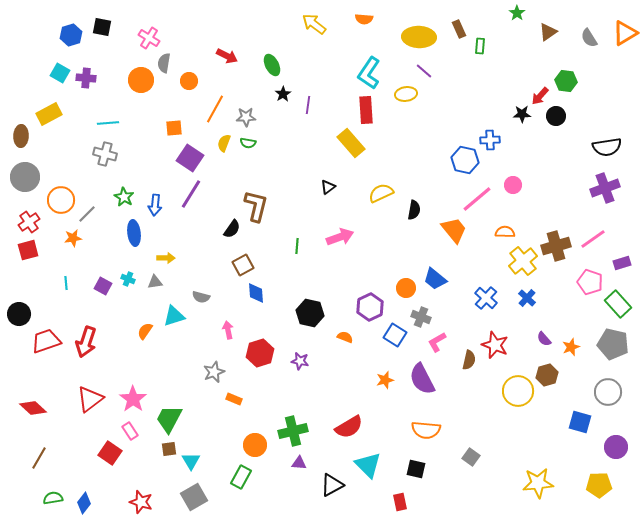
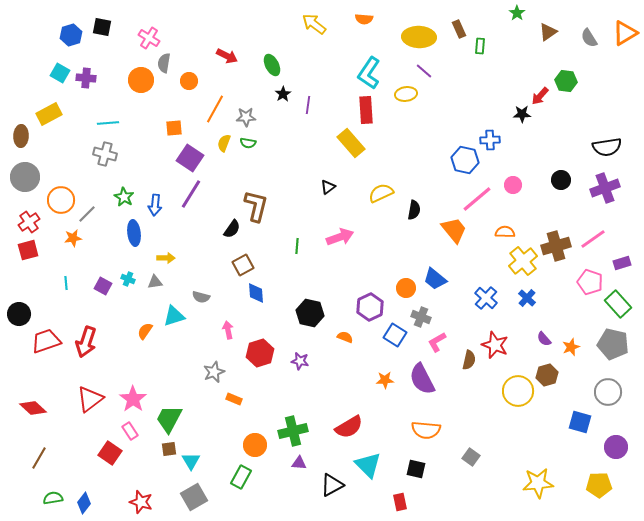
black circle at (556, 116): moved 5 px right, 64 px down
orange star at (385, 380): rotated 12 degrees clockwise
